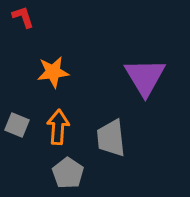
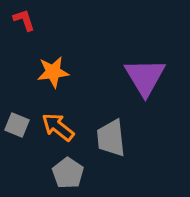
red L-shape: moved 1 px right, 3 px down
orange arrow: rotated 56 degrees counterclockwise
